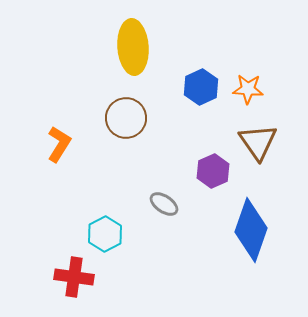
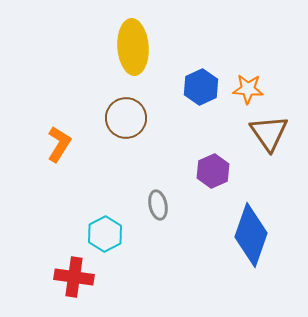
brown triangle: moved 11 px right, 9 px up
gray ellipse: moved 6 px left, 1 px down; rotated 44 degrees clockwise
blue diamond: moved 5 px down
